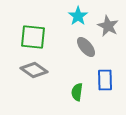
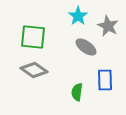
gray ellipse: rotated 15 degrees counterclockwise
